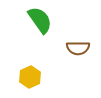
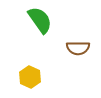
yellow hexagon: rotated 10 degrees counterclockwise
